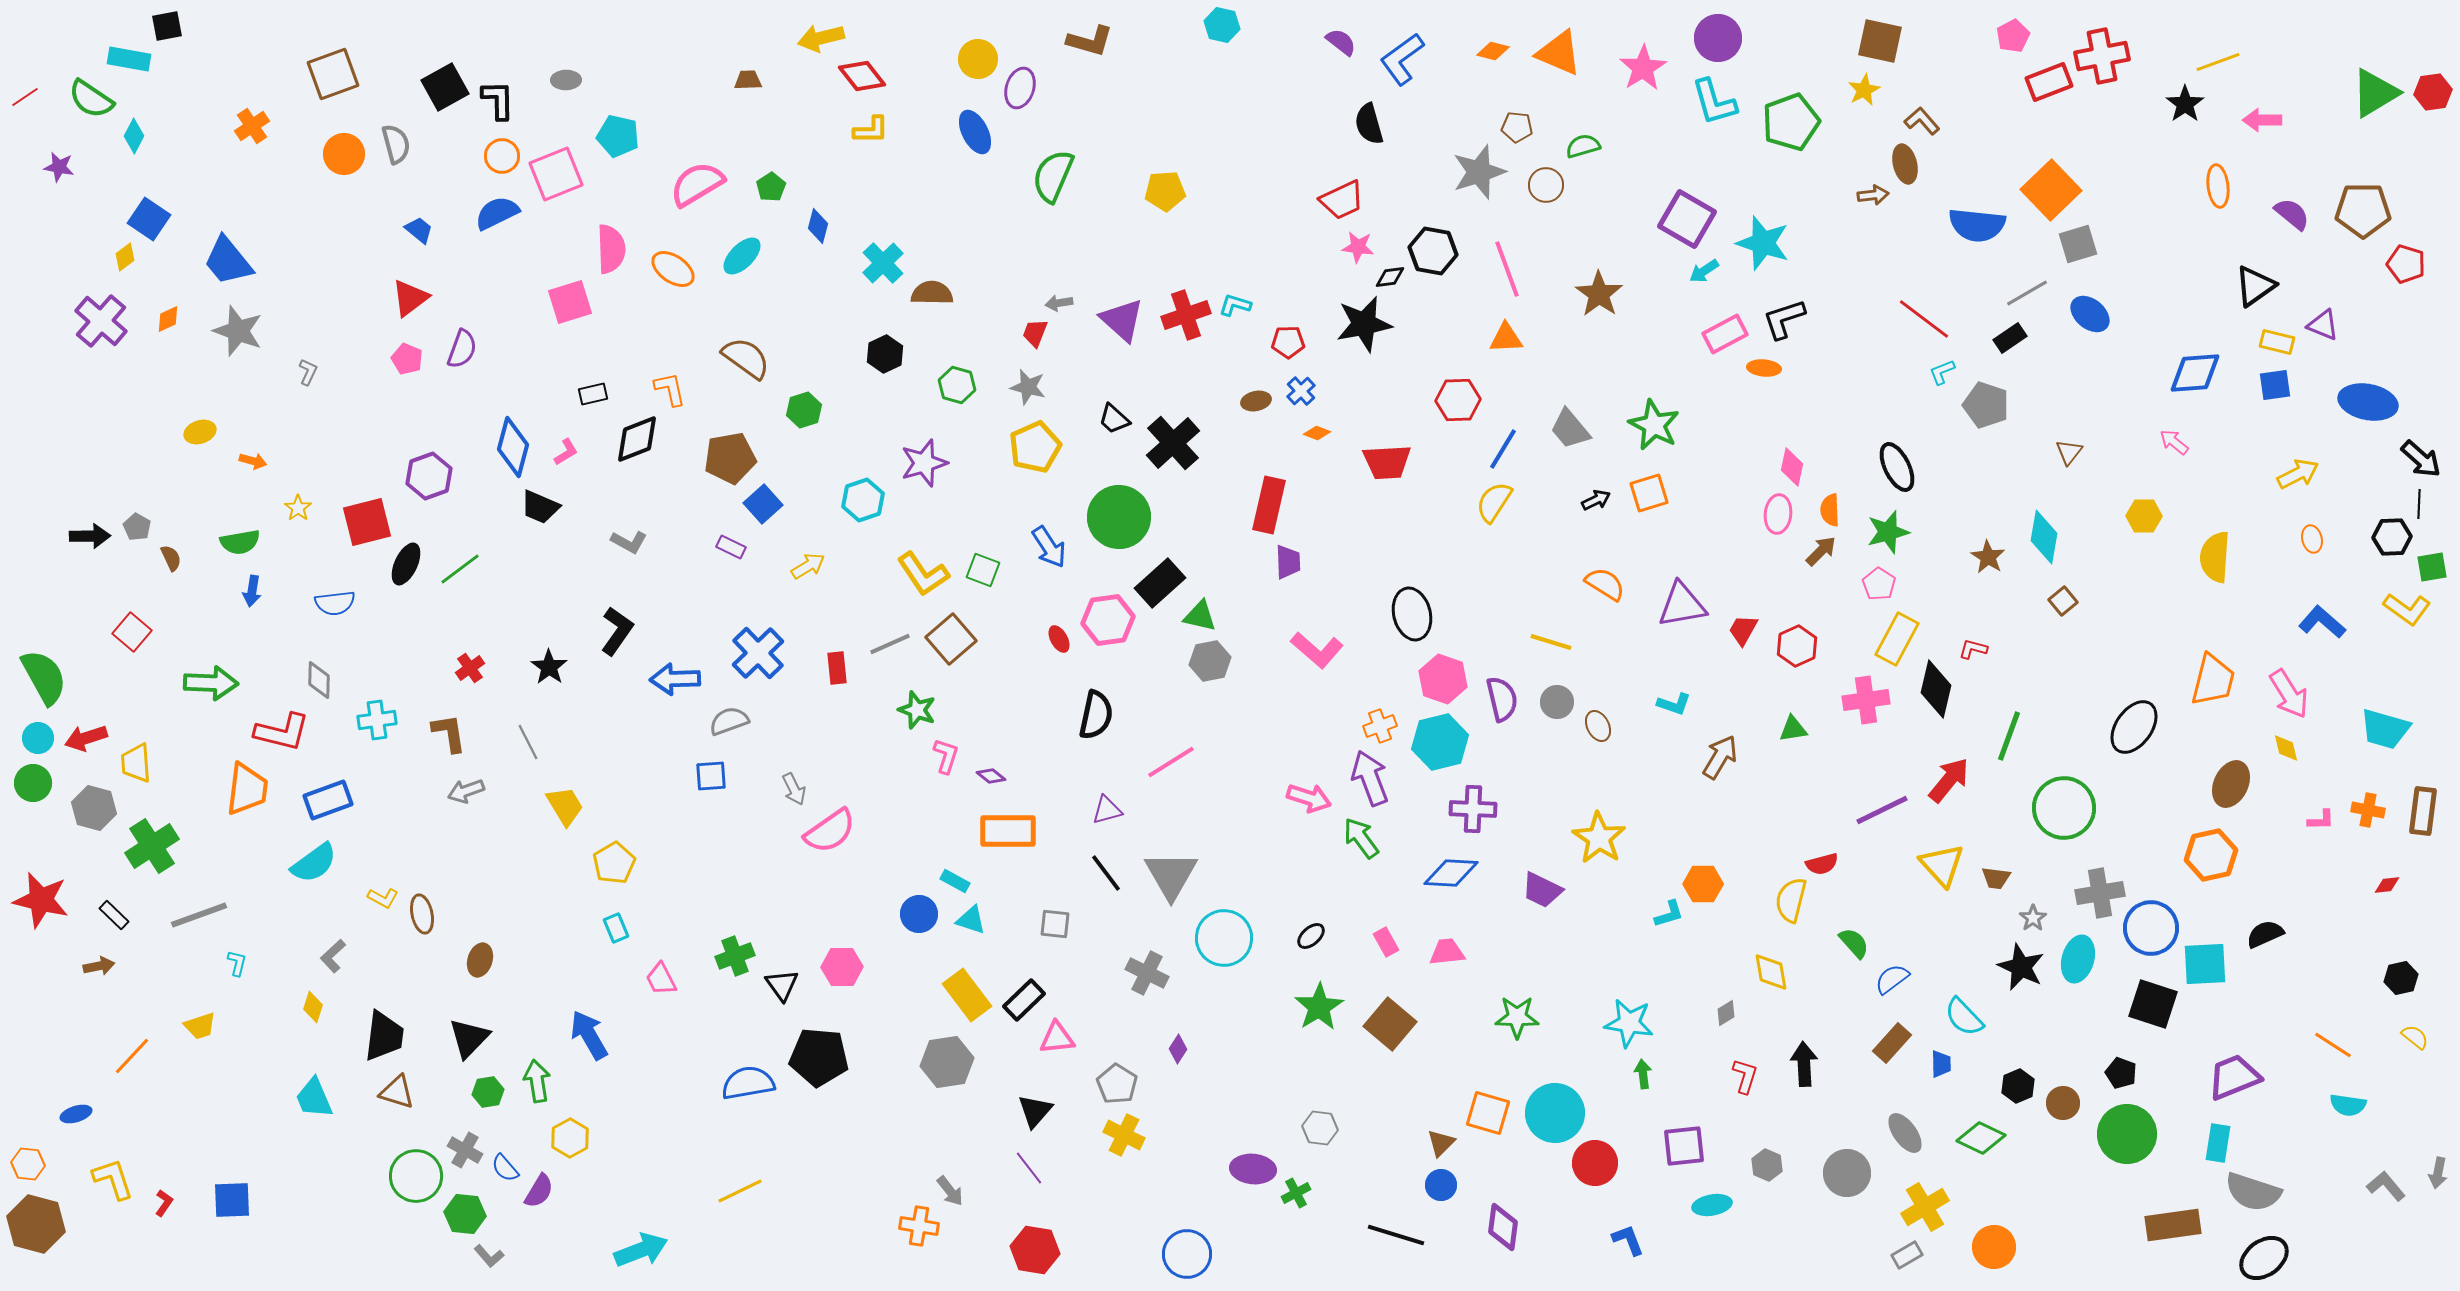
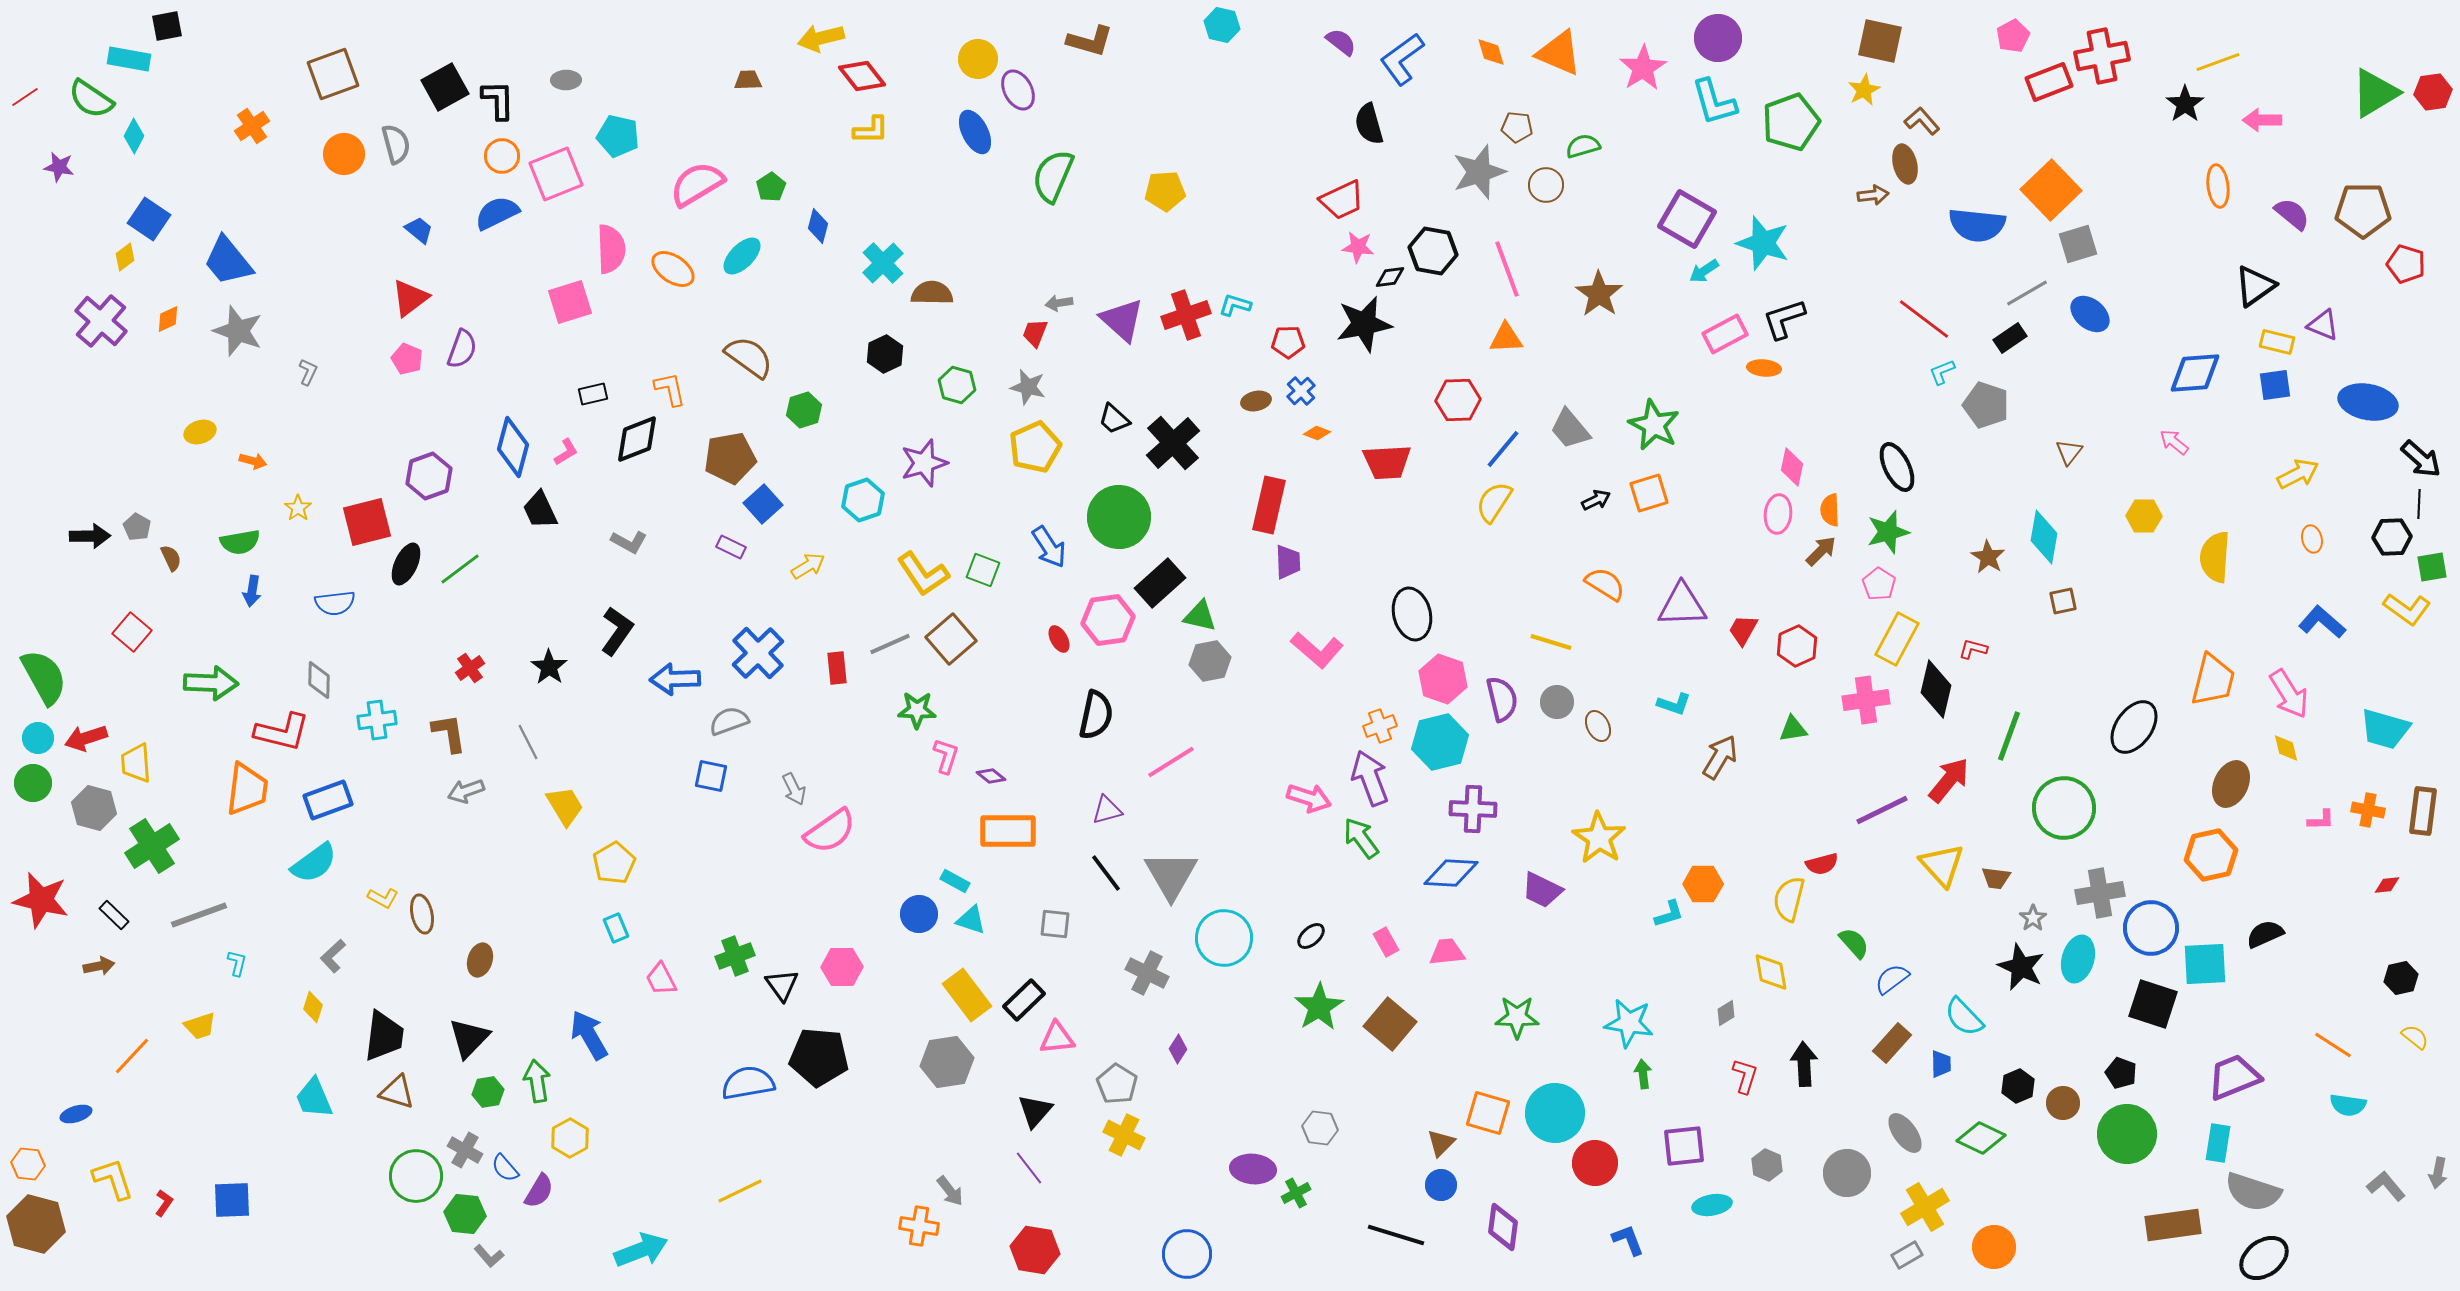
orange diamond at (1493, 51): moved 2 px left, 1 px down; rotated 60 degrees clockwise
purple ellipse at (1020, 88): moved 2 px left, 2 px down; rotated 45 degrees counterclockwise
brown semicircle at (746, 358): moved 3 px right, 1 px up
blue line at (1503, 449): rotated 9 degrees clockwise
black trapezoid at (540, 507): moved 3 px down; rotated 42 degrees clockwise
brown square at (2063, 601): rotated 28 degrees clockwise
purple triangle at (1682, 605): rotated 8 degrees clockwise
green star at (917, 710): rotated 18 degrees counterclockwise
blue square at (711, 776): rotated 16 degrees clockwise
yellow semicircle at (1791, 900): moved 2 px left, 1 px up
